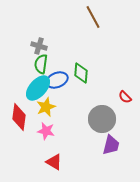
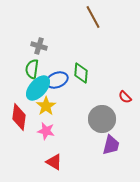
green semicircle: moved 9 px left, 5 px down
yellow star: moved 1 px up; rotated 12 degrees counterclockwise
